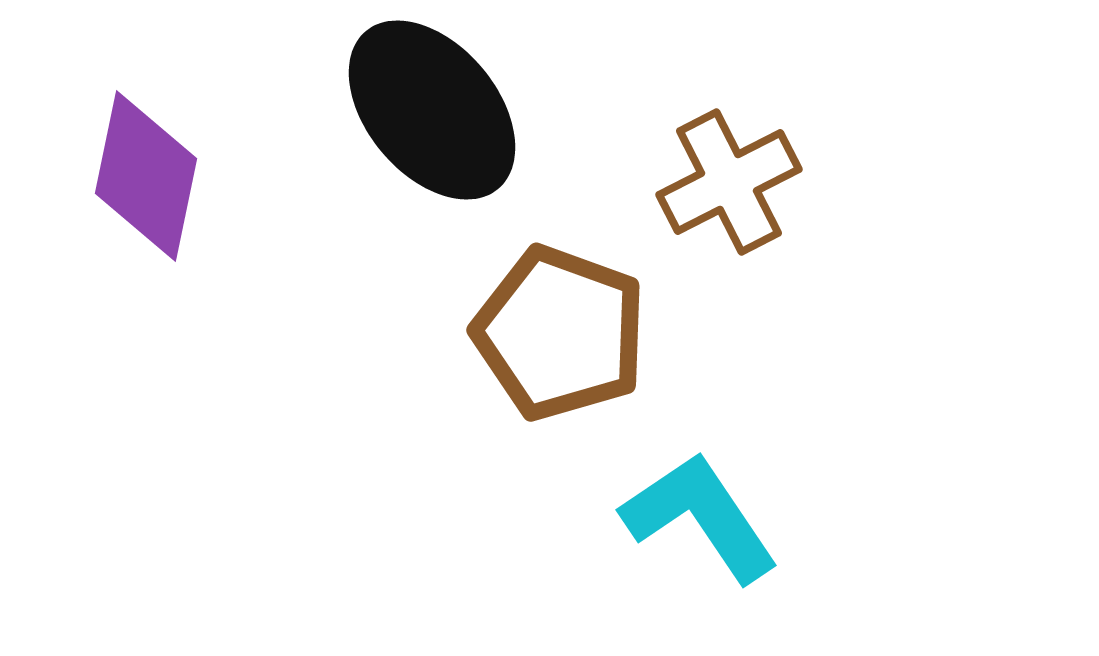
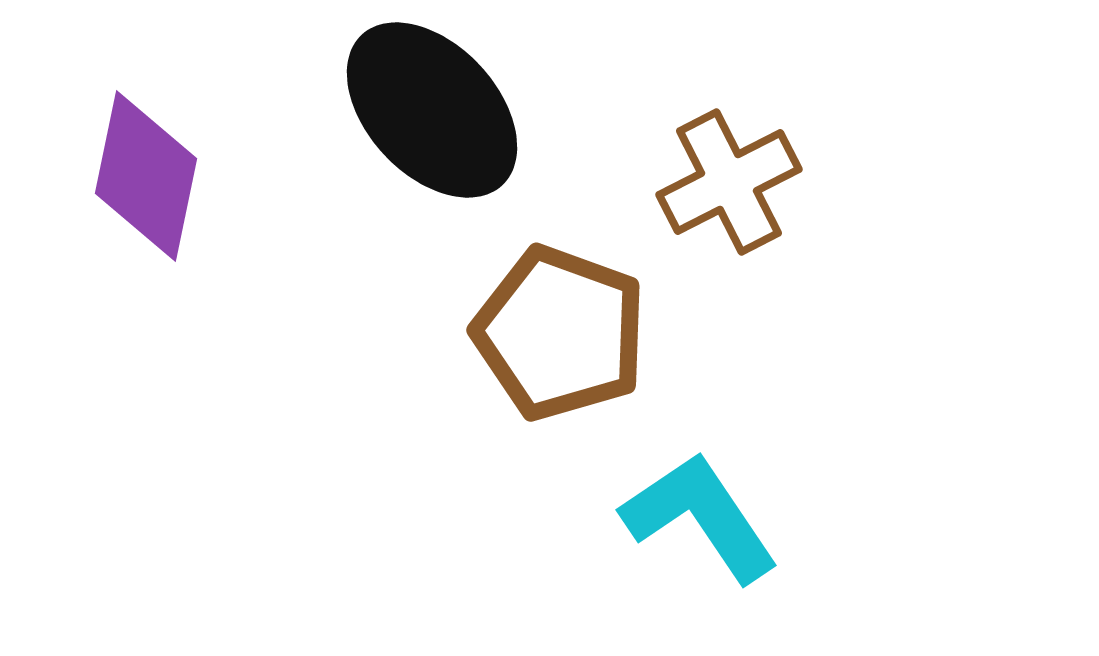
black ellipse: rotated 3 degrees counterclockwise
